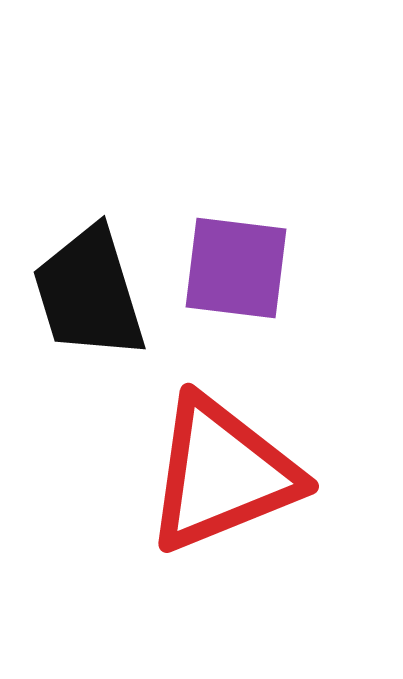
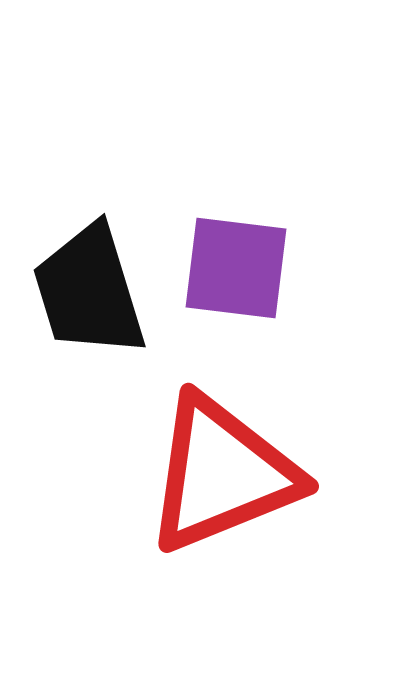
black trapezoid: moved 2 px up
